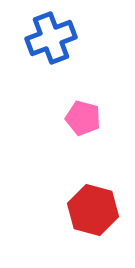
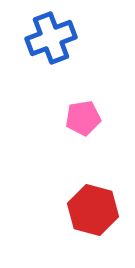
pink pentagon: rotated 24 degrees counterclockwise
